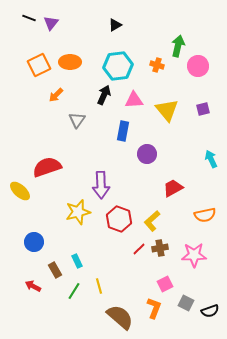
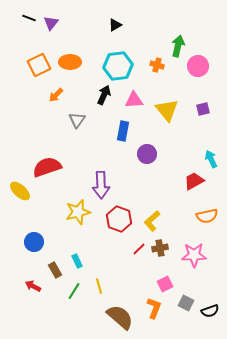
red trapezoid: moved 21 px right, 7 px up
orange semicircle: moved 2 px right, 1 px down
